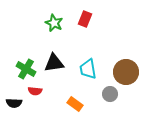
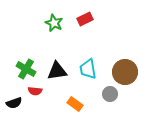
red rectangle: rotated 42 degrees clockwise
black triangle: moved 3 px right, 8 px down
brown circle: moved 1 px left
black semicircle: rotated 21 degrees counterclockwise
